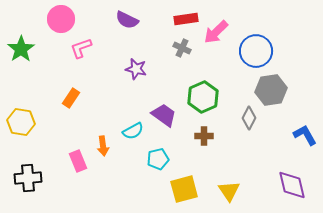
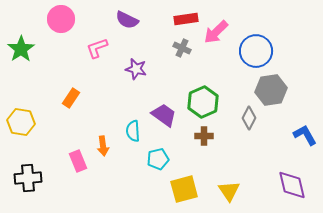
pink L-shape: moved 16 px right
green hexagon: moved 5 px down
cyan semicircle: rotated 115 degrees clockwise
